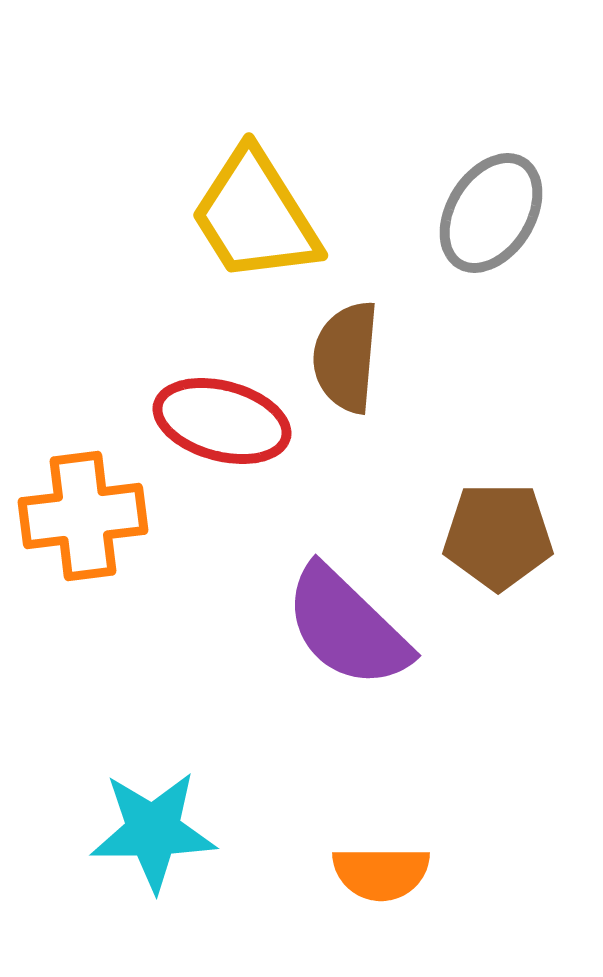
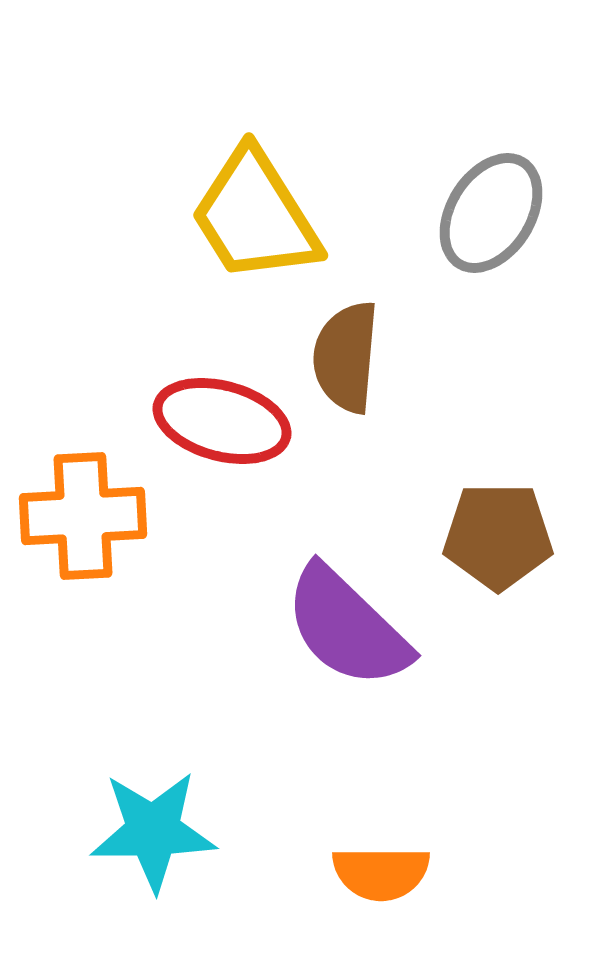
orange cross: rotated 4 degrees clockwise
